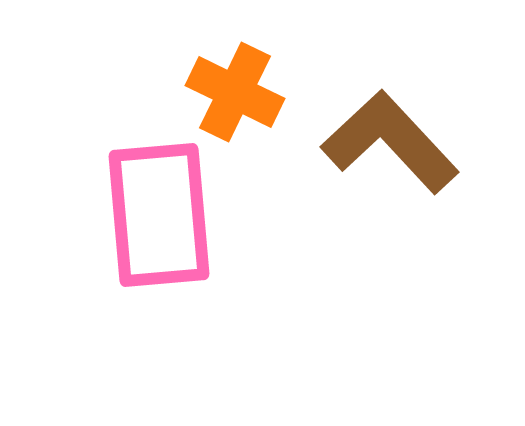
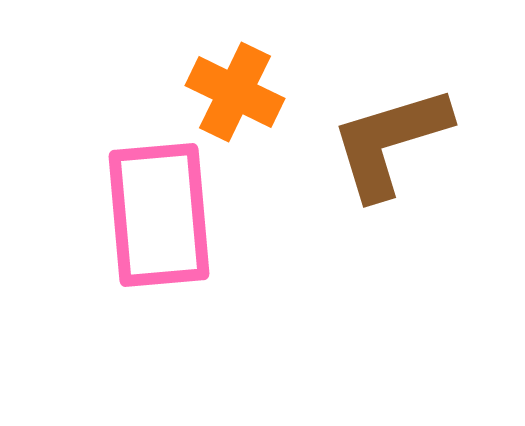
brown L-shape: rotated 64 degrees counterclockwise
